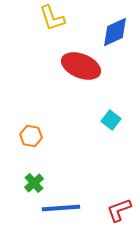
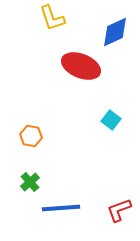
green cross: moved 4 px left, 1 px up
